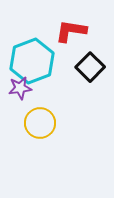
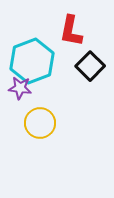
red L-shape: rotated 88 degrees counterclockwise
black square: moved 1 px up
purple star: rotated 15 degrees clockwise
